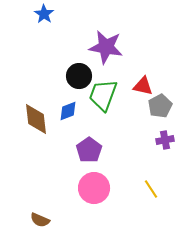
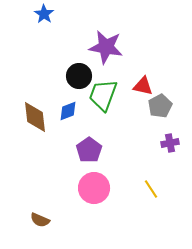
brown diamond: moved 1 px left, 2 px up
purple cross: moved 5 px right, 3 px down
